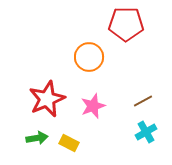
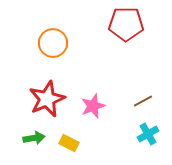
orange circle: moved 36 px left, 14 px up
cyan cross: moved 2 px right, 2 px down
green arrow: moved 3 px left
